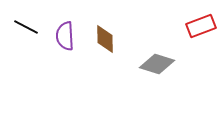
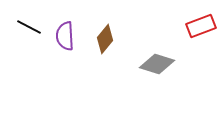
black line: moved 3 px right
brown diamond: rotated 40 degrees clockwise
